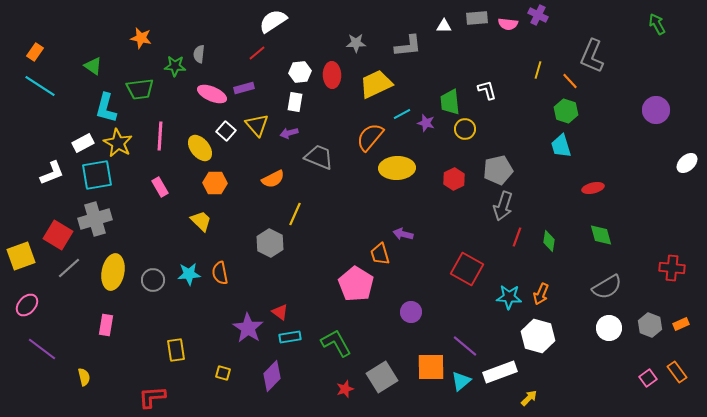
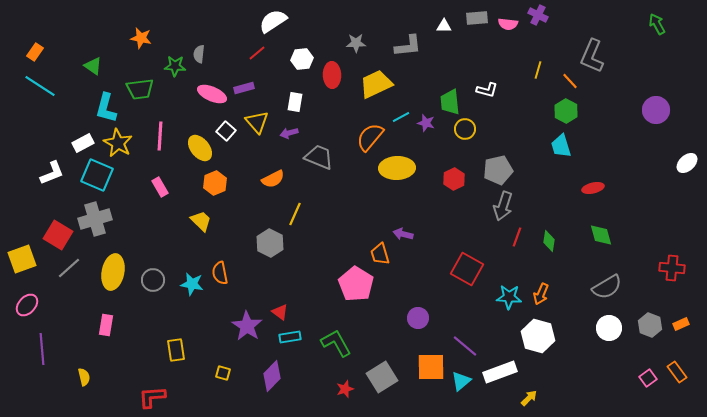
white hexagon at (300, 72): moved 2 px right, 13 px up
white L-shape at (487, 90): rotated 120 degrees clockwise
green hexagon at (566, 111): rotated 10 degrees clockwise
cyan line at (402, 114): moved 1 px left, 3 px down
yellow triangle at (257, 125): moved 3 px up
cyan square at (97, 175): rotated 32 degrees clockwise
orange hexagon at (215, 183): rotated 25 degrees counterclockwise
yellow square at (21, 256): moved 1 px right, 3 px down
cyan star at (189, 274): moved 3 px right, 10 px down; rotated 15 degrees clockwise
purple circle at (411, 312): moved 7 px right, 6 px down
purple star at (248, 328): moved 1 px left, 2 px up
purple line at (42, 349): rotated 48 degrees clockwise
